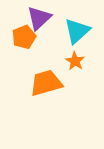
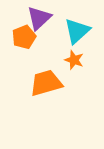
orange star: moved 1 px left, 1 px up; rotated 12 degrees counterclockwise
